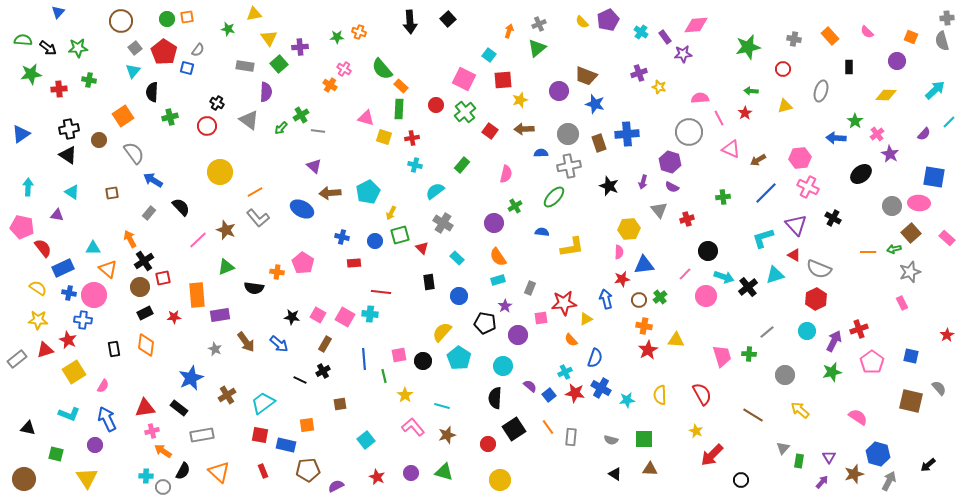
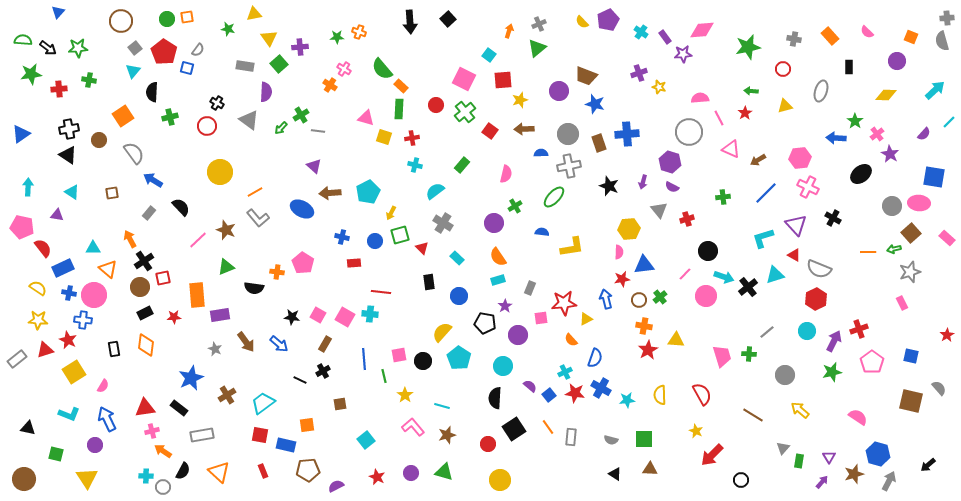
pink diamond at (696, 25): moved 6 px right, 5 px down
